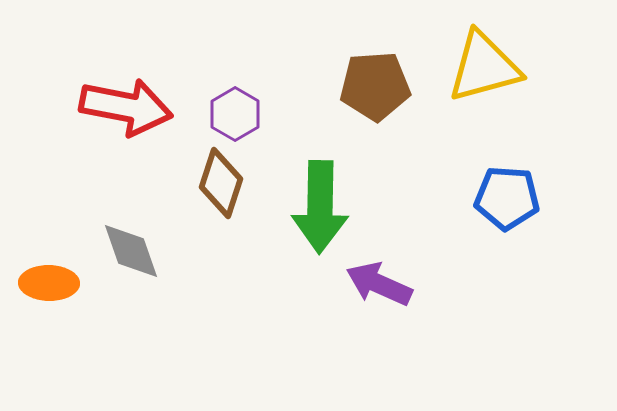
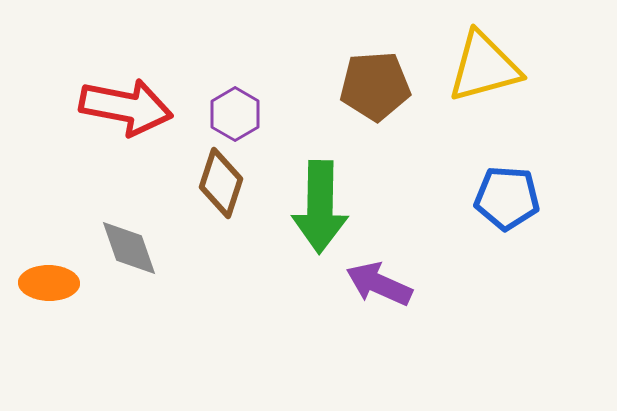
gray diamond: moved 2 px left, 3 px up
